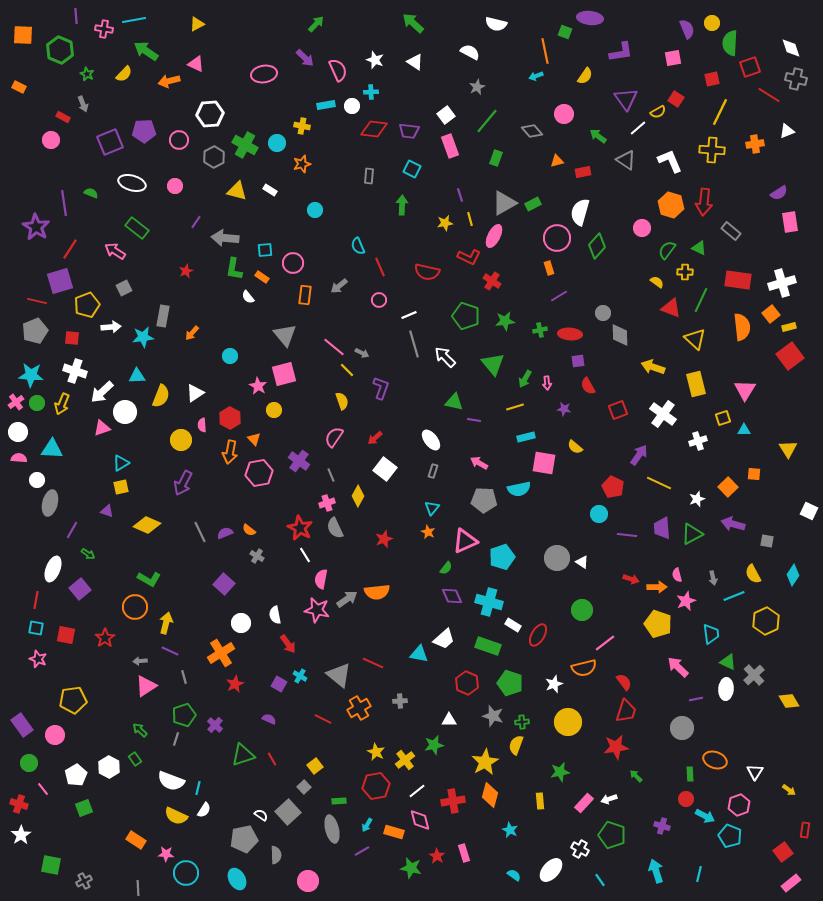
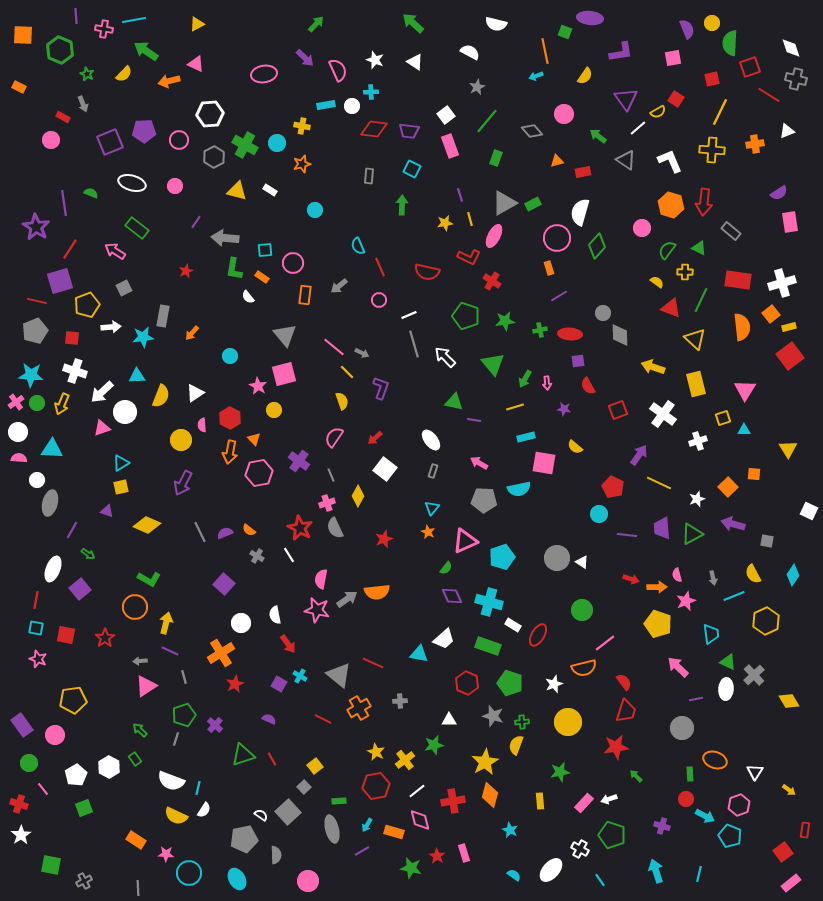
yellow line at (347, 370): moved 2 px down
white line at (305, 555): moved 16 px left
cyan circle at (186, 873): moved 3 px right
